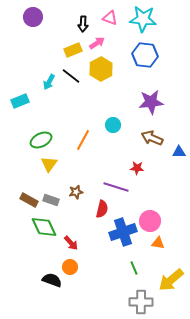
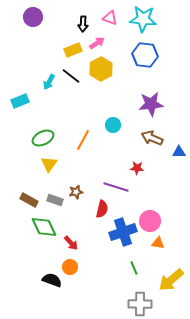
purple star: moved 2 px down
green ellipse: moved 2 px right, 2 px up
gray rectangle: moved 4 px right
gray cross: moved 1 px left, 2 px down
